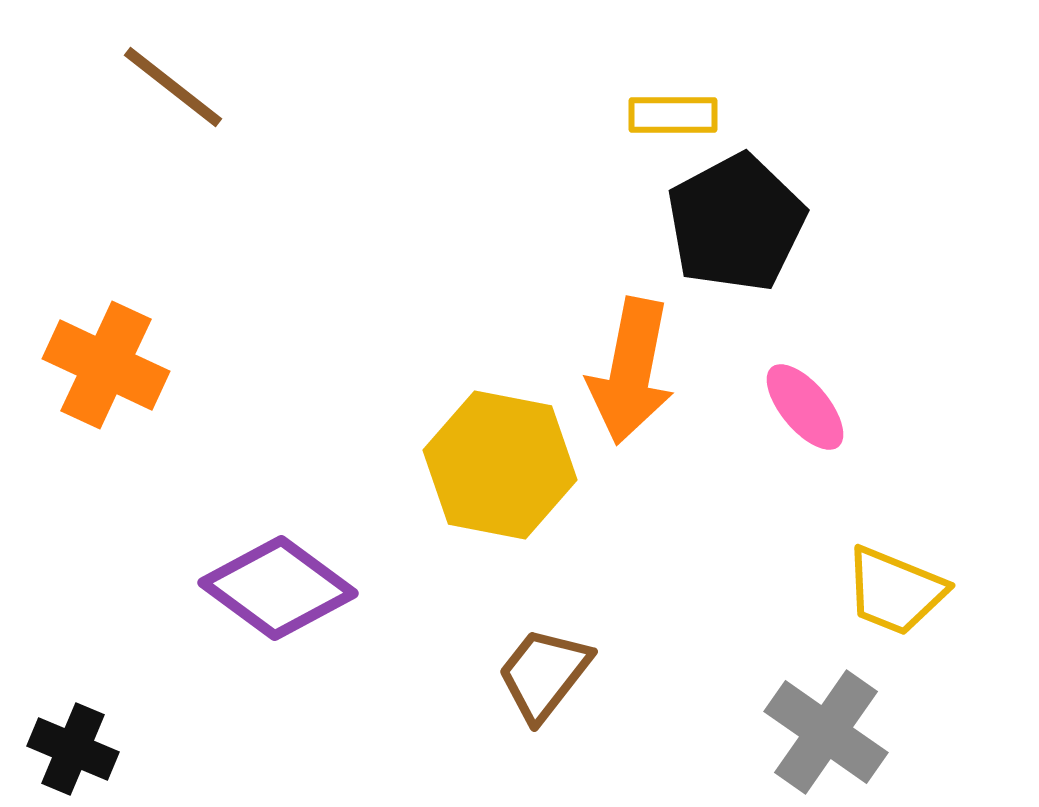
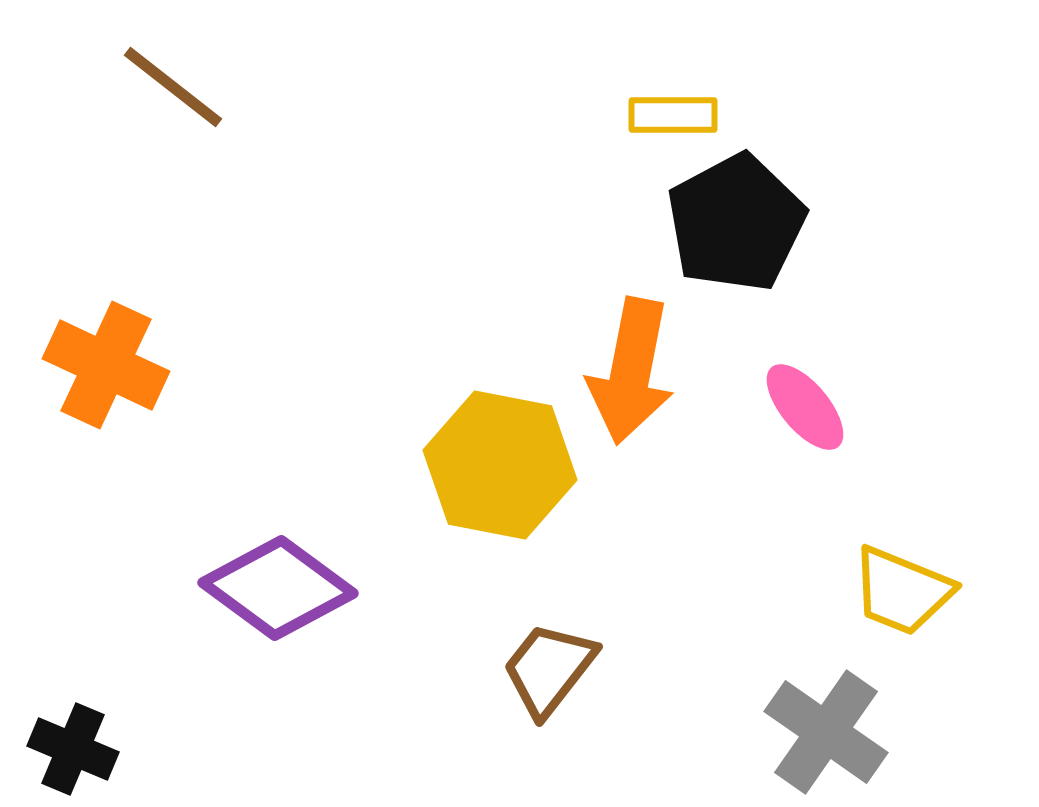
yellow trapezoid: moved 7 px right
brown trapezoid: moved 5 px right, 5 px up
